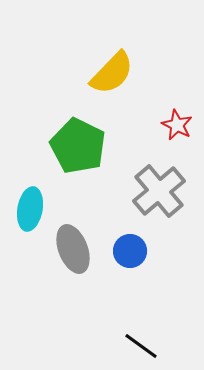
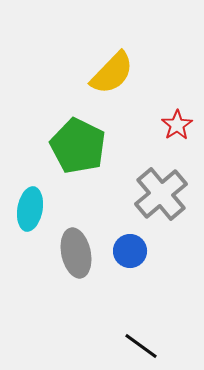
red star: rotated 12 degrees clockwise
gray cross: moved 2 px right, 3 px down
gray ellipse: moved 3 px right, 4 px down; rotated 9 degrees clockwise
